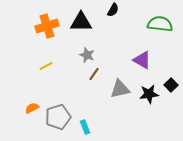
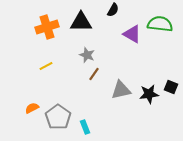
orange cross: moved 1 px down
purple triangle: moved 10 px left, 26 px up
black square: moved 2 px down; rotated 24 degrees counterclockwise
gray triangle: moved 1 px right, 1 px down
gray pentagon: rotated 20 degrees counterclockwise
